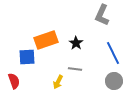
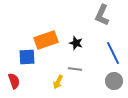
black star: rotated 16 degrees counterclockwise
